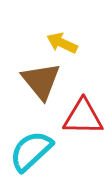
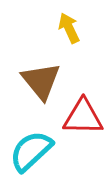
yellow arrow: moved 7 px right, 15 px up; rotated 40 degrees clockwise
